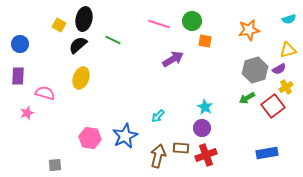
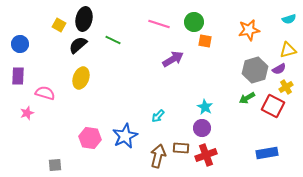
green circle: moved 2 px right, 1 px down
red square: rotated 25 degrees counterclockwise
